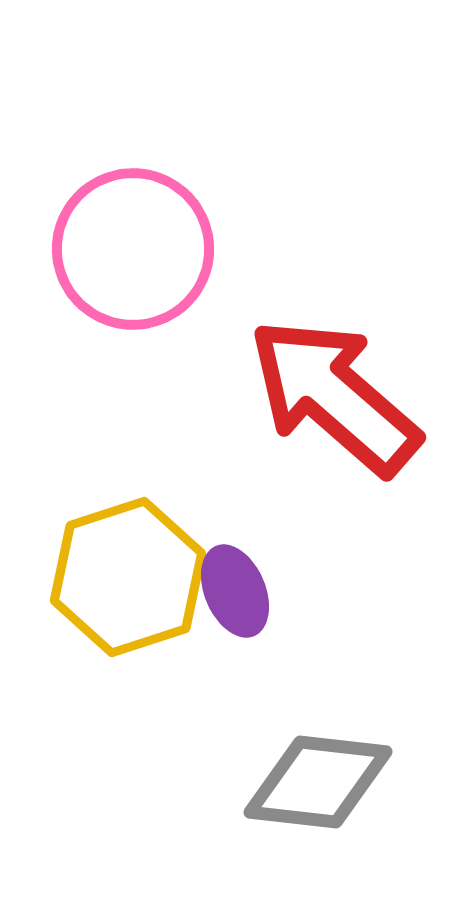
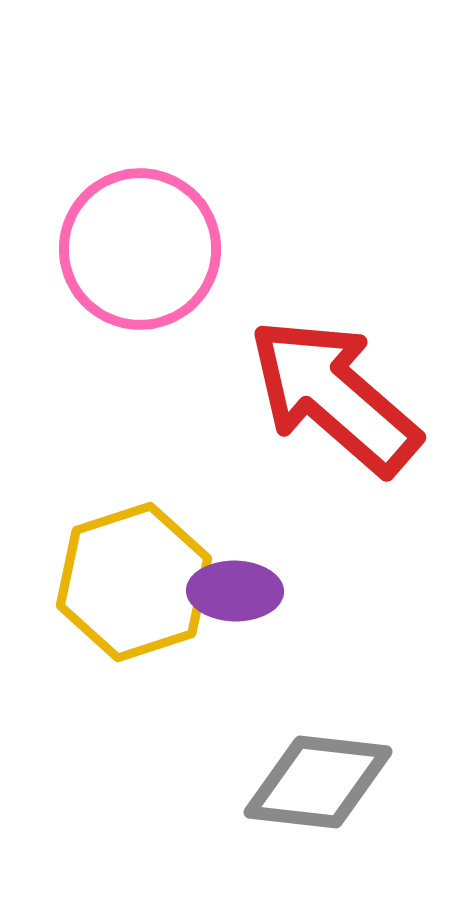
pink circle: moved 7 px right
yellow hexagon: moved 6 px right, 5 px down
purple ellipse: rotated 66 degrees counterclockwise
